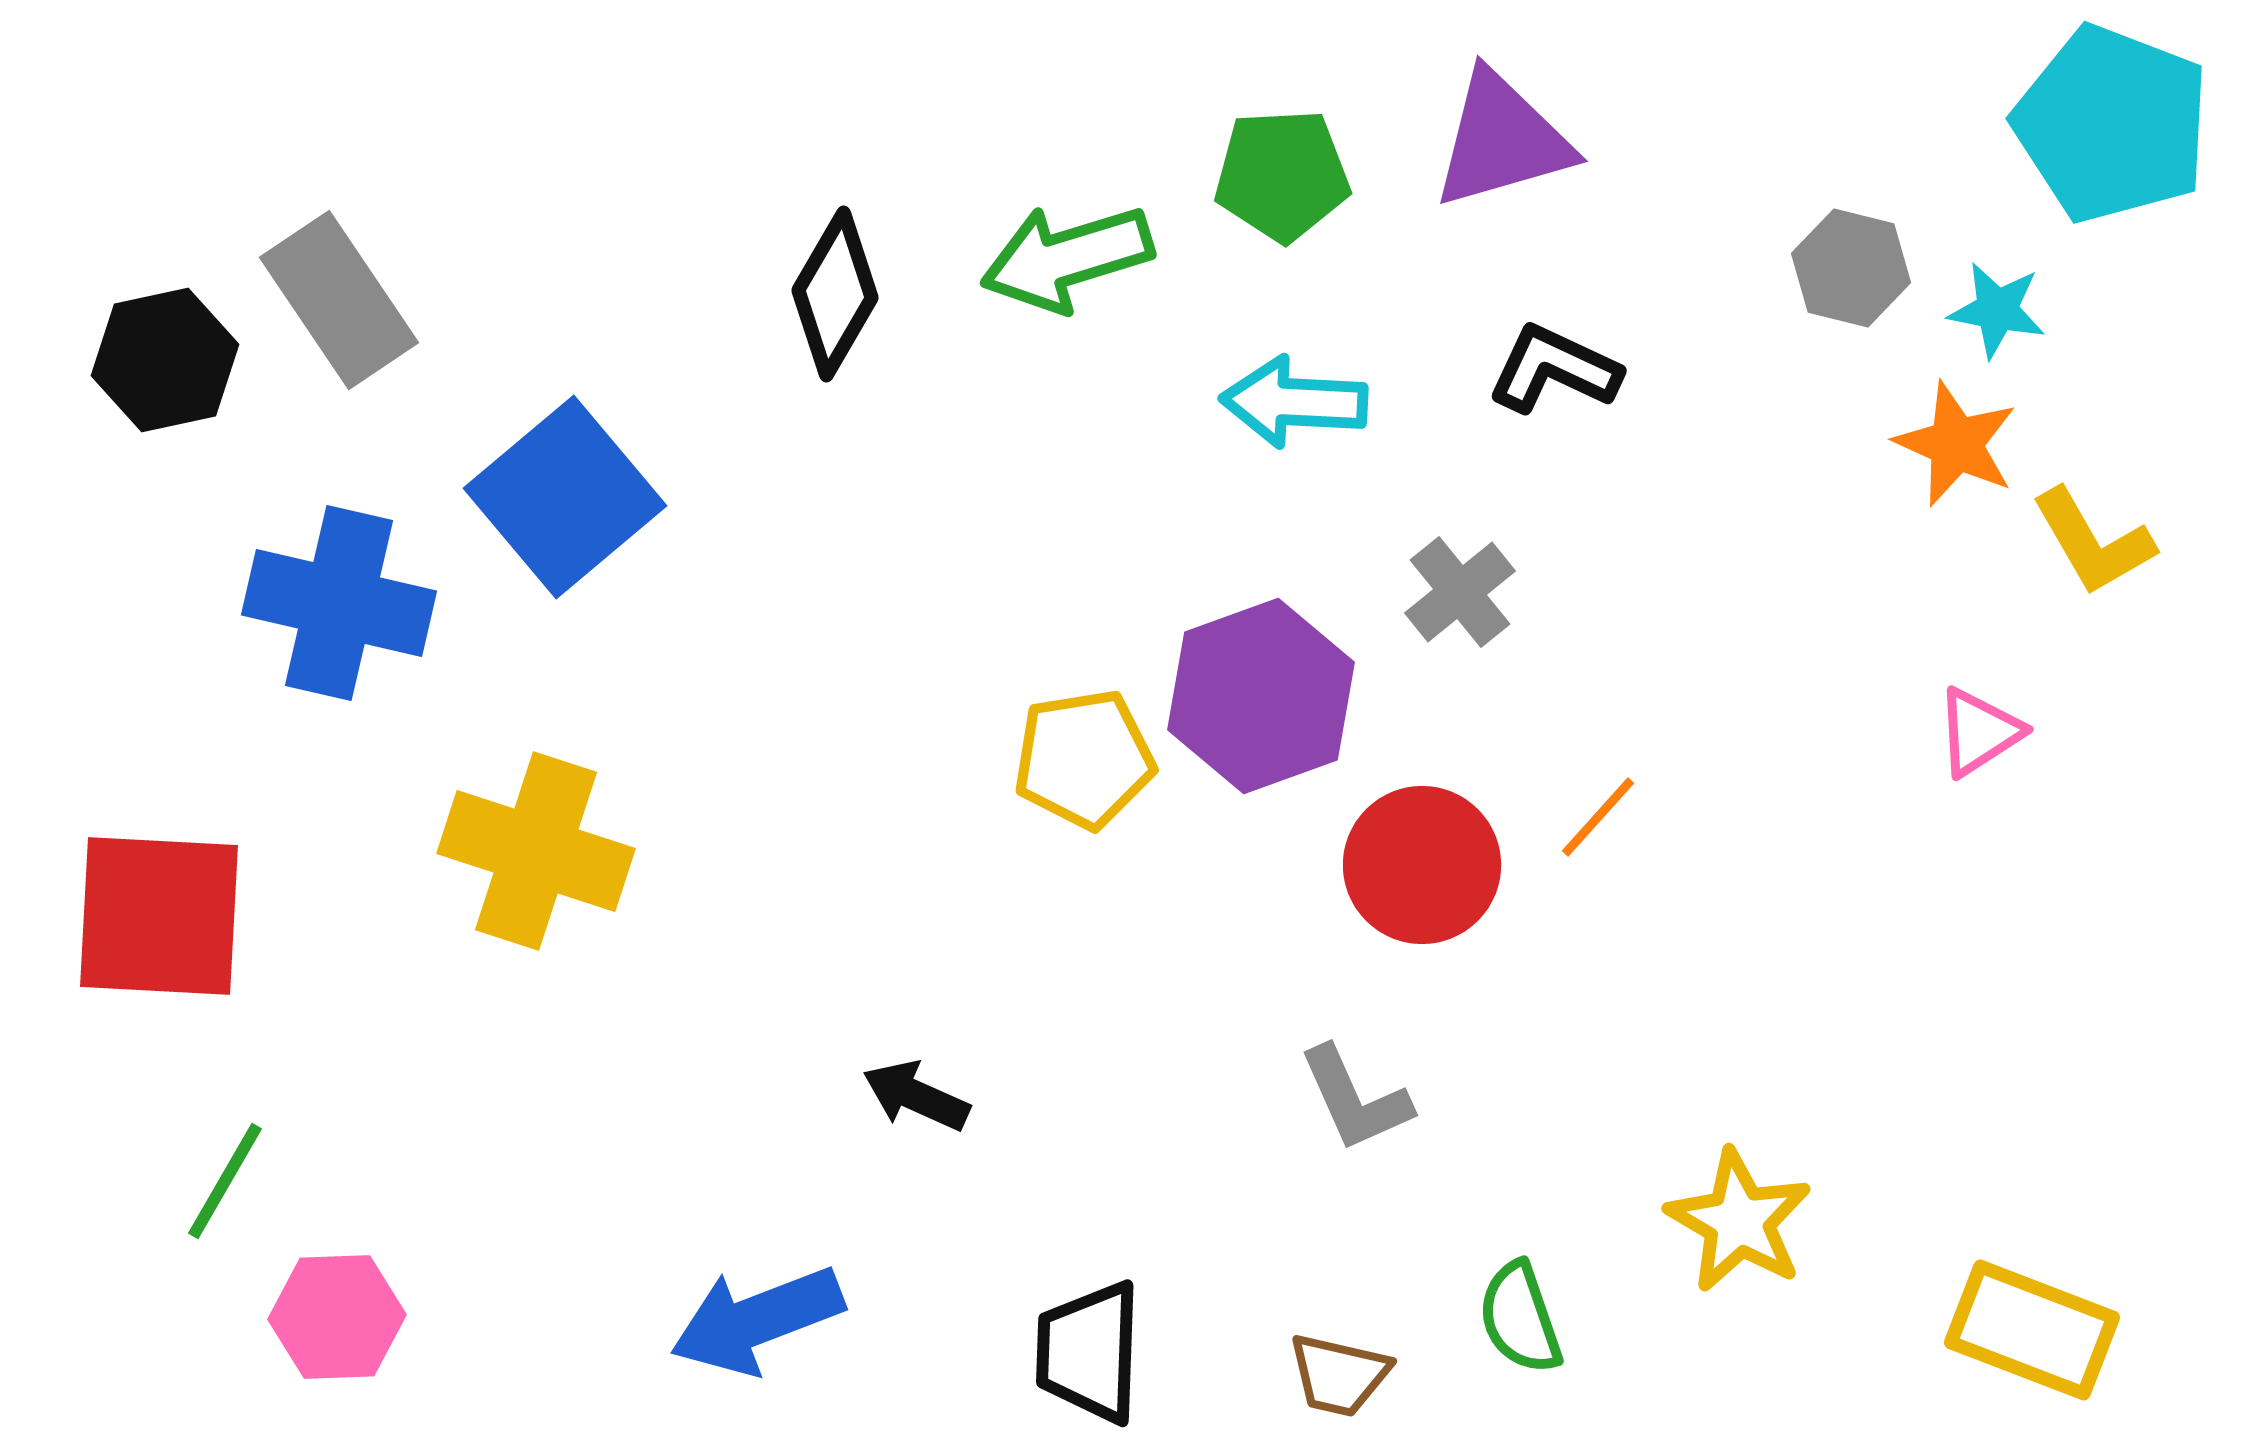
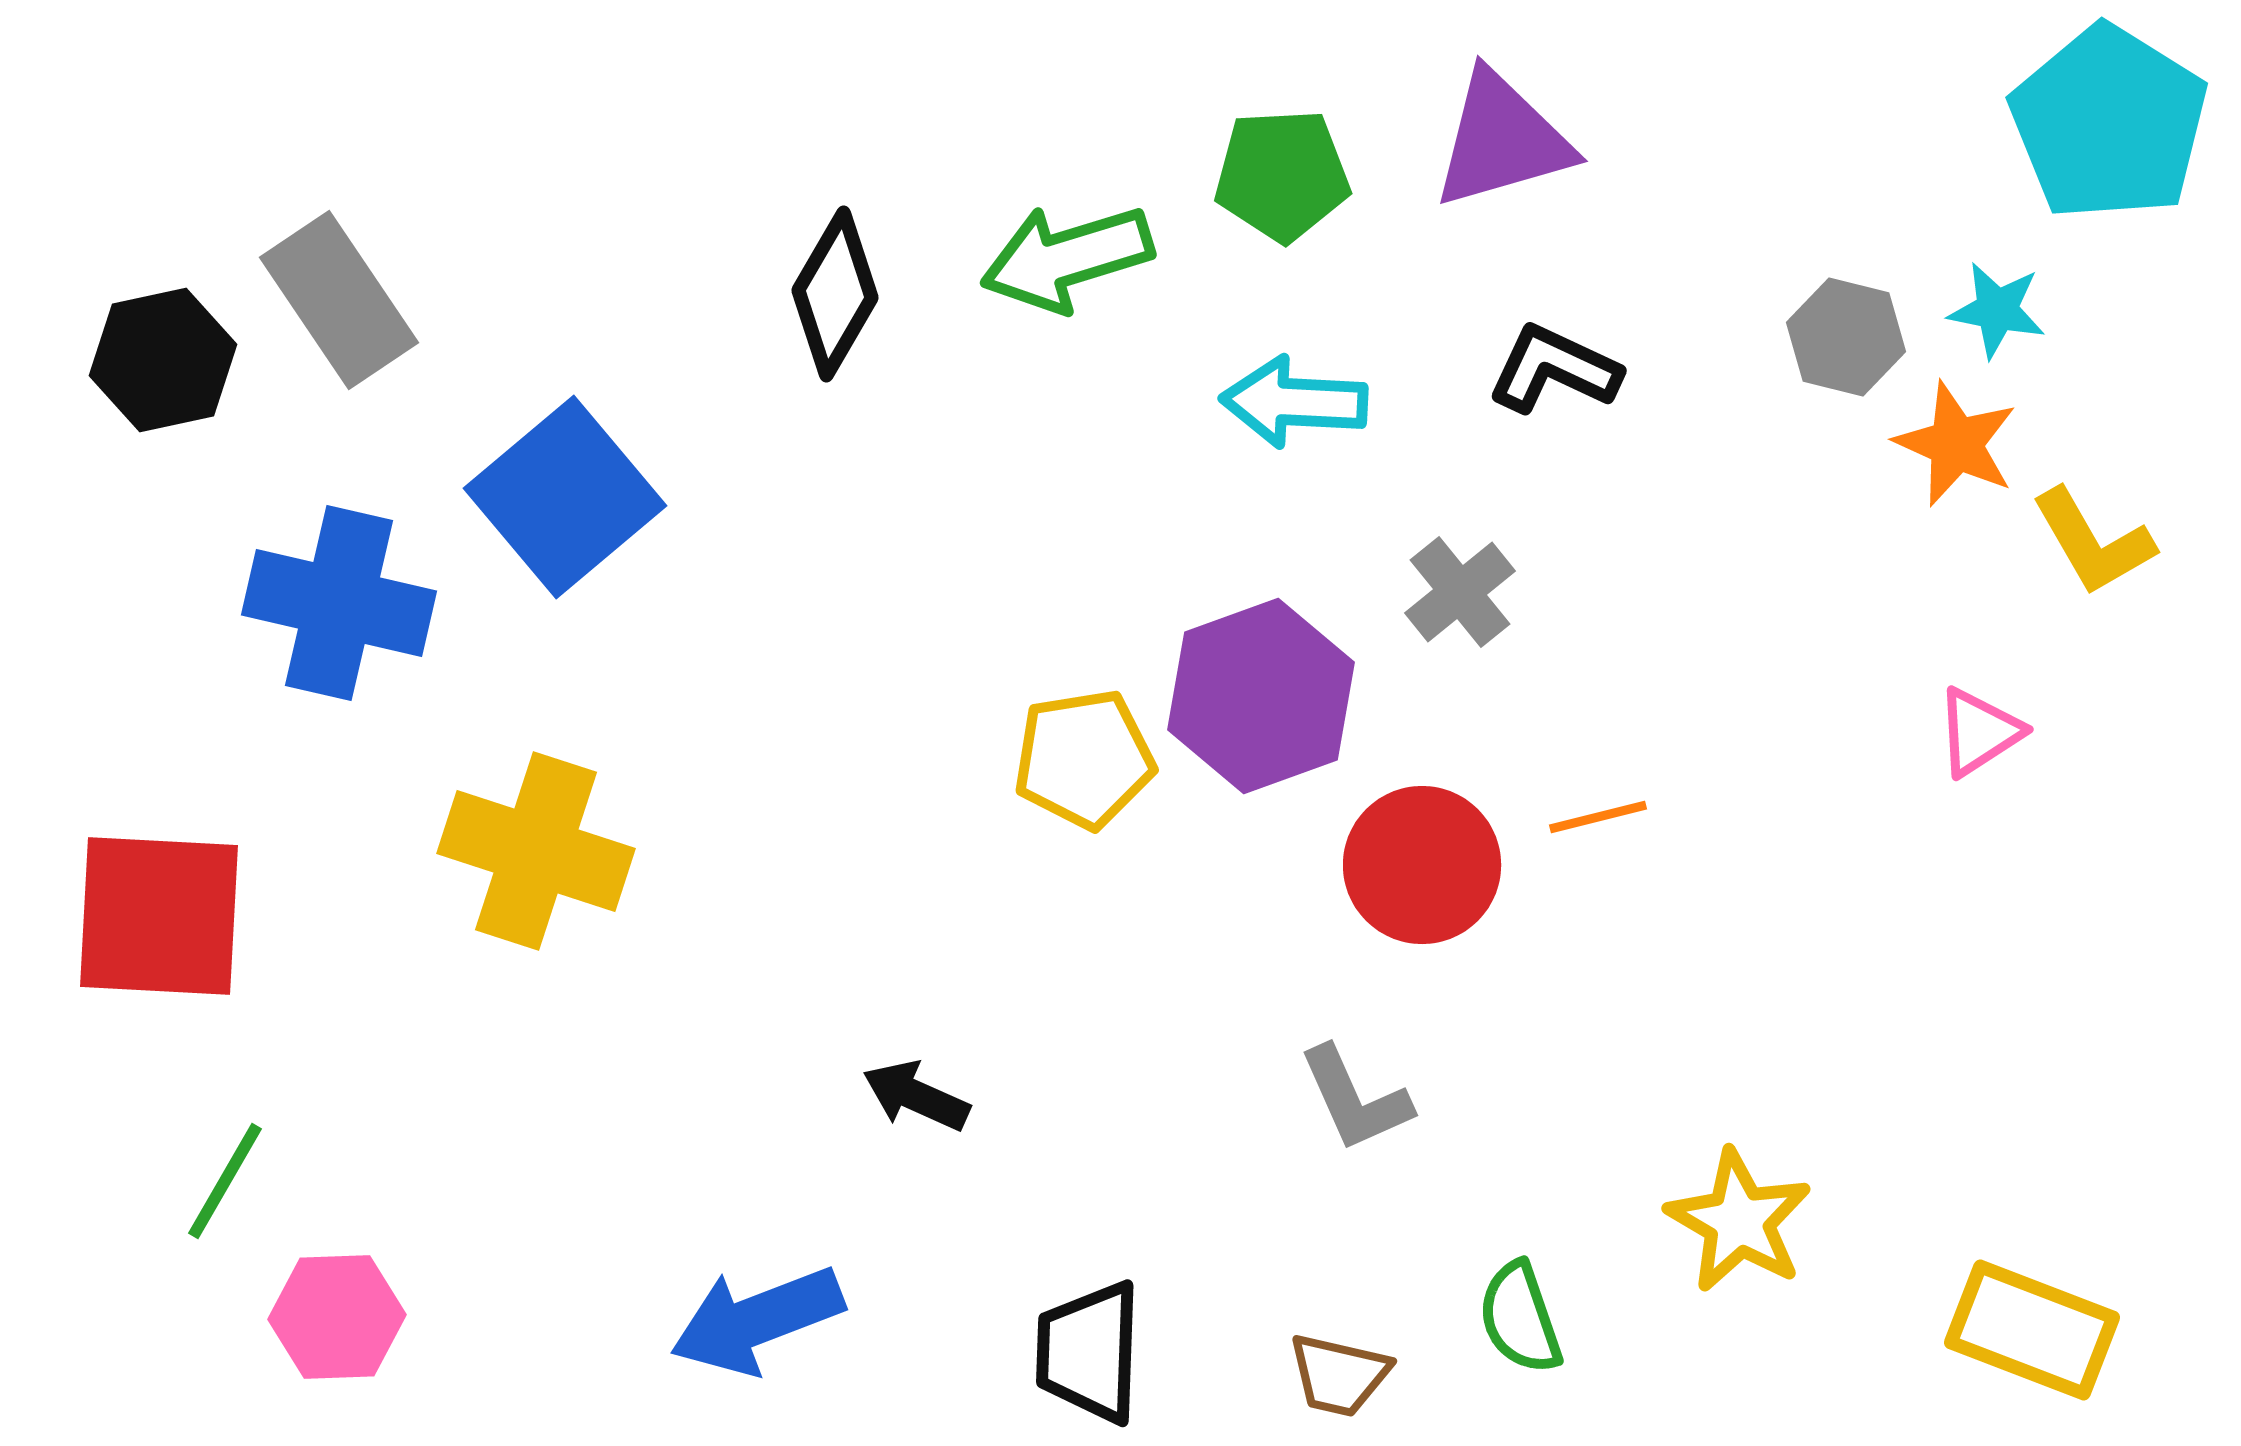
cyan pentagon: moved 3 px left, 1 px up; rotated 11 degrees clockwise
gray hexagon: moved 5 px left, 69 px down
black hexagon: moved 2 px left
orange line: rotated 34 degrees clockwise
